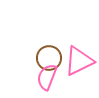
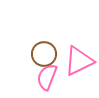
brown circle: moved 5 px left, 4 px up
